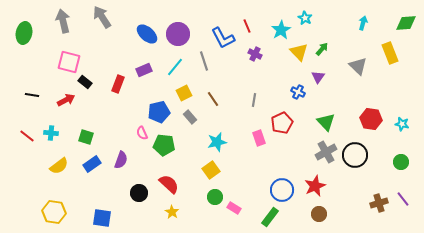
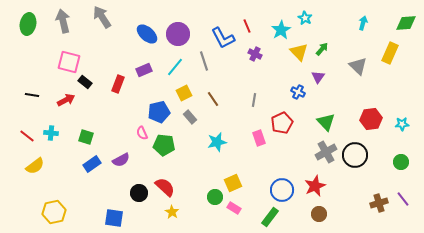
green ellipse at (24, 33): moved 4 px right, 9 px up
yellow rectangle at (390, 53): rotated 45 degrees clockwise
red hexagon at (371, 119): rotated 15 degrees counterclockwise
cyan star at (402, 124): rotated 16 degrees counterclockwise
purple semicircle at (121, 160): rotated 42 degrees clockwise
yellow semicircle at (59, 166): moved 24 px left
yellow square at (211, 170): moved 22 px right, 13 px down; rotated 12 degrees clockwise
red semicircle at (169, 184): moved 4 px left, 3 px down
yellow hexagon at (54, 212): rotated 20 degrees counterclockwise
blue square at (102, 218): moved 12 px right
